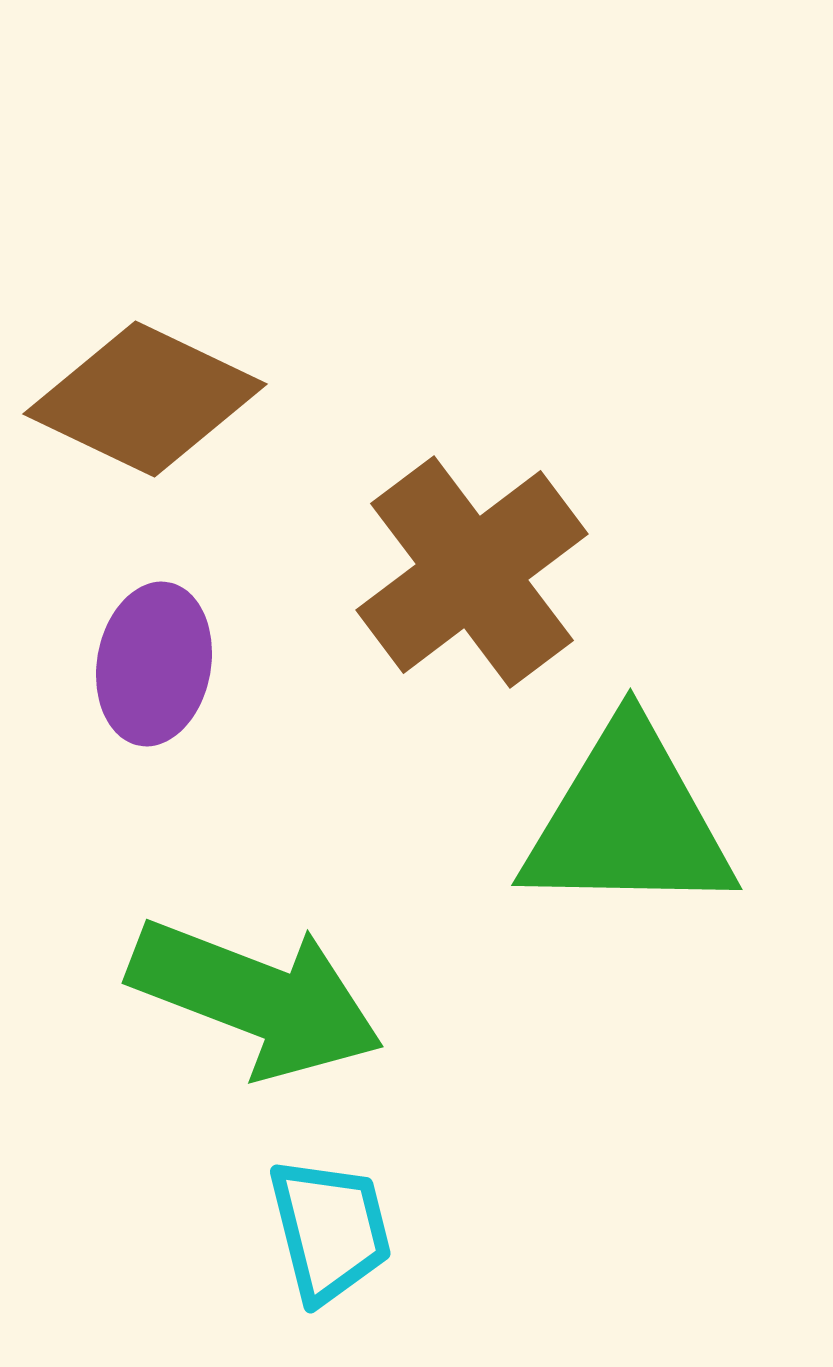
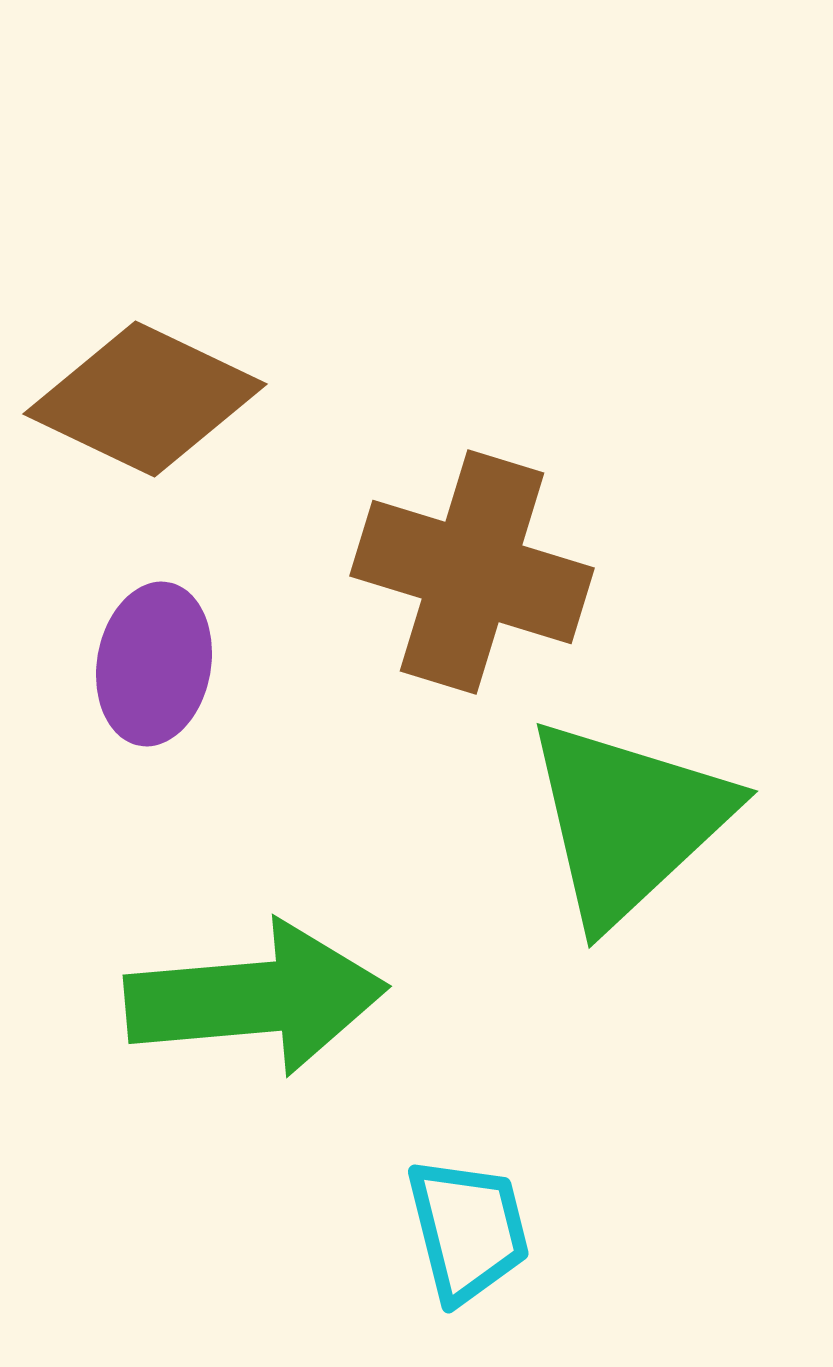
brown cross: rotated 36 degrees counterclockwise
green triangle: rotated 44 degrees counterclockwise
green arrow: rotated 26 degrees counterclockwise
cyan trapezoid: moved 138 px right
